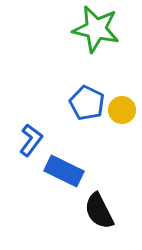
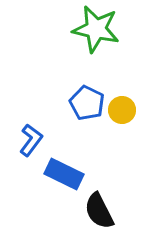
blue rectangle: moved 3 px down
